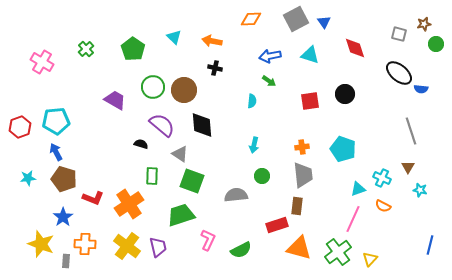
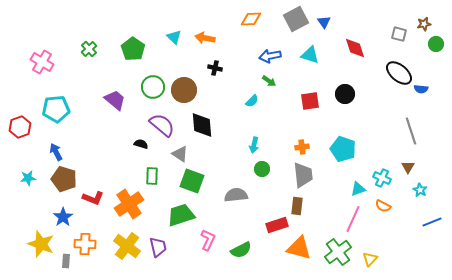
orange arrow at (212, 41): moved 7 px left, 3 px up
green cross at (86, 49): moved 3 px right
purple trapezoid at (115, 100): rotated 10 degrees clockwise
cyan semicircle at (252, 101): rotated 40 degrees clockwise
cyan pentagon at (56, 121): moved 12 px up
green circle at (262, 176): moved 7 px up
cyan star at (420, 190): rotated 16 degrees clockwise
blue line at (430, 245): moved 2 px right, 23 px up; rotated 54 degrees clockwise
